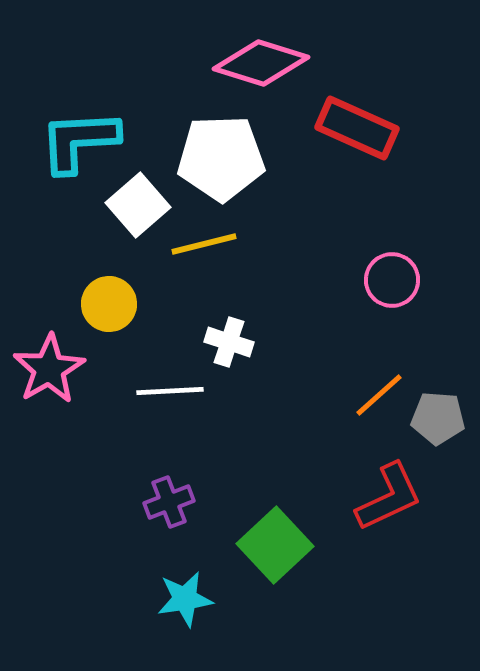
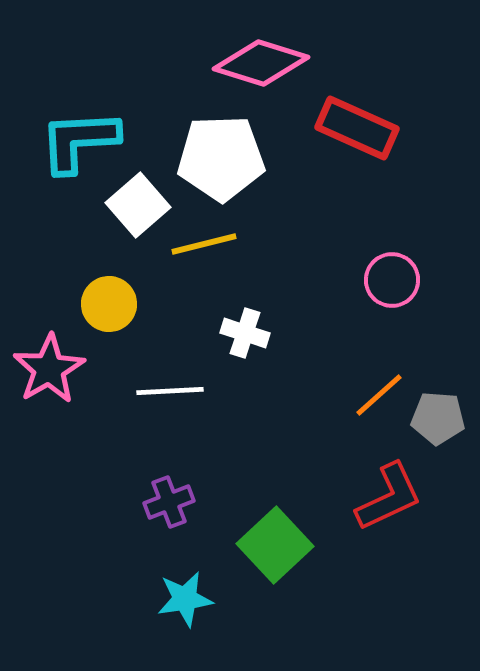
white cross: moved 16 px right, 9 px up
